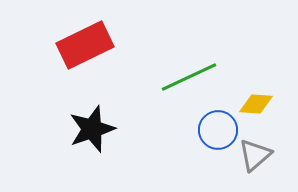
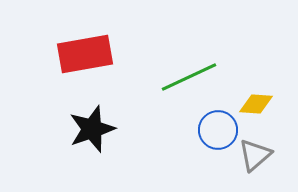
red rectangle: moved 9 px down; rotated 16 degrees clockwise
